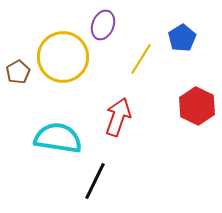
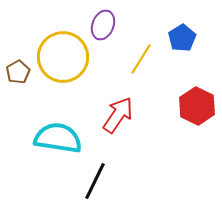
red arrow: moved 2 px up; rotated 15 degrees clockwise
